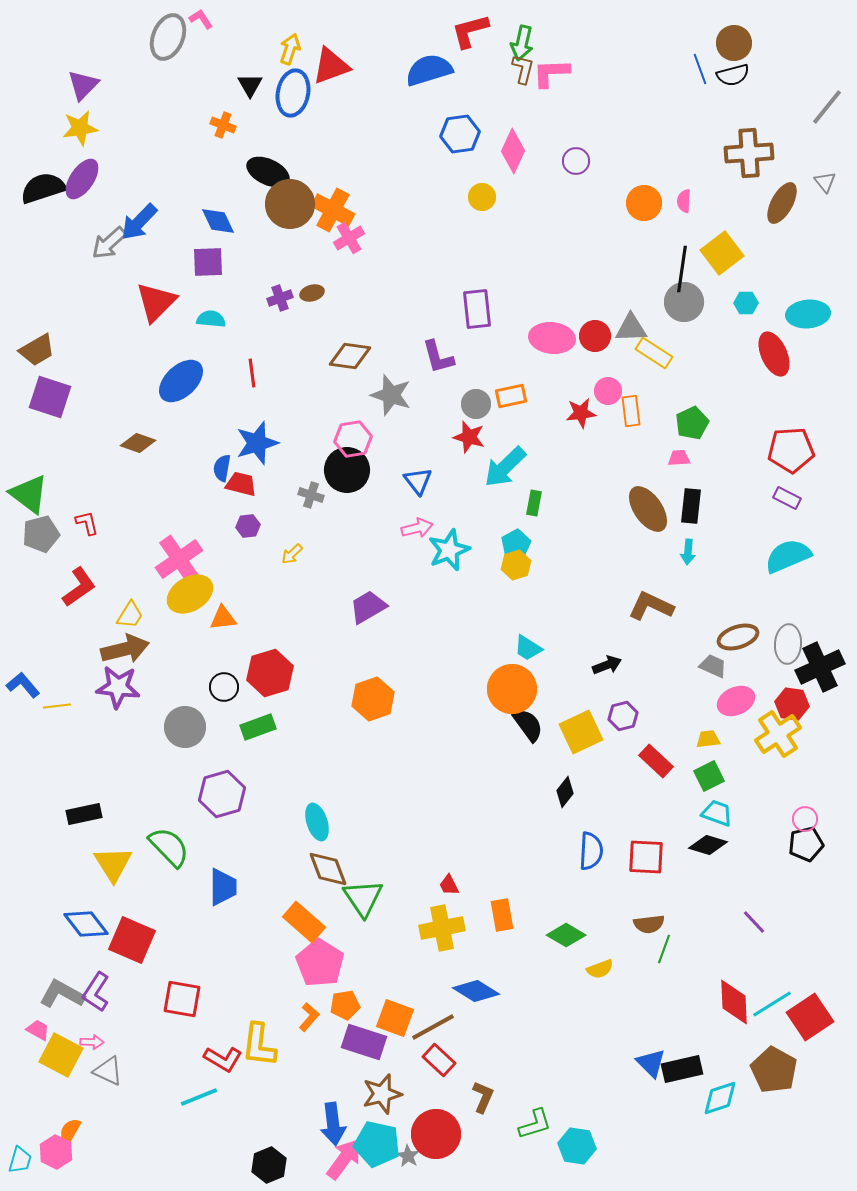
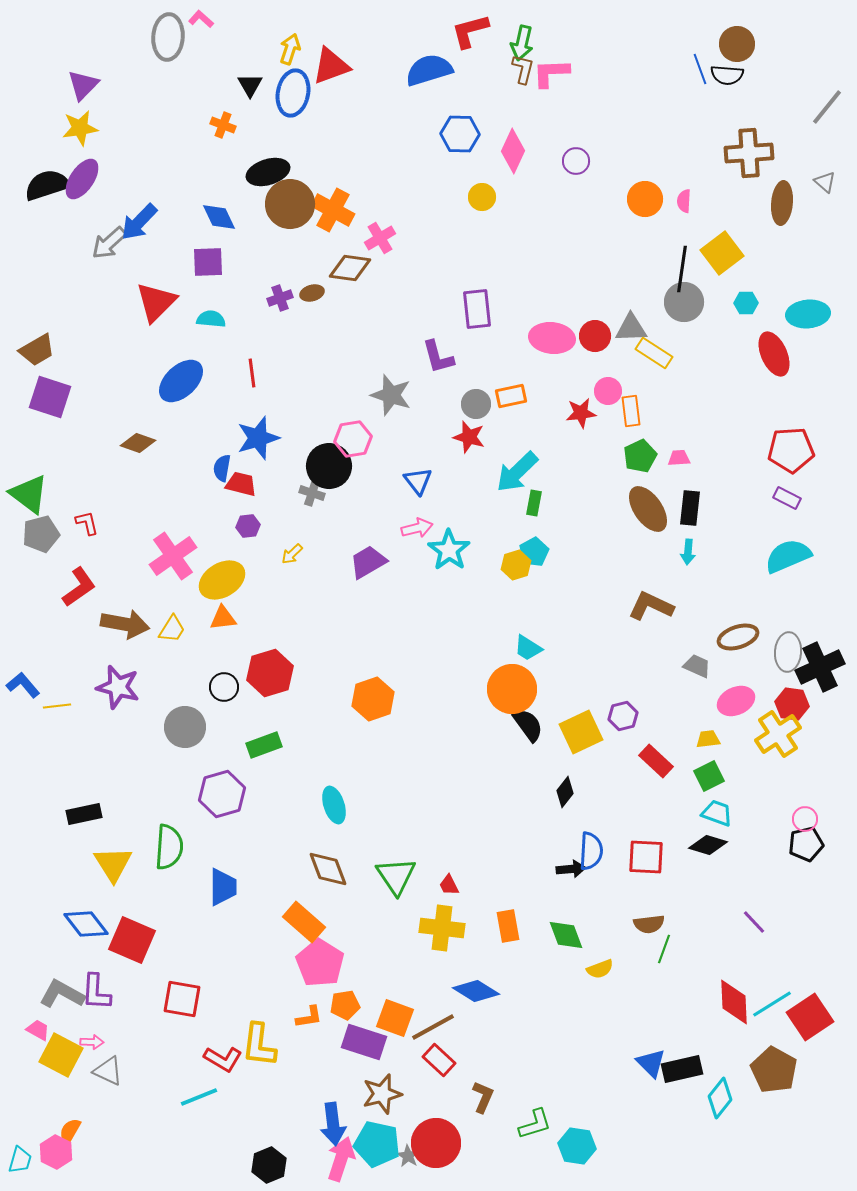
pink L-shape at (201, 19): rotated 15 degrees counterclockwise
gray ellipse at (168, 37): rotated 18 degrees counterclockwise
brown circle at (734, 43): moved 3 px right, 1 px down
black semicircle at (733, 75): moved 6 px left; rotated 20 degrees clockwise
blue hexagon at (460, 134): rotated 9 degrees clockwise
black ellipse at (268, 172): rotated 42 degrees counterclockwise
gray triangle at (825, 182): rotated 10 degrees counterclockwise
black semicircle at (43, 188): moved 4 px right, 3 px up
orange circle at (644, 203): moved 1 px right, 4 px up
brown ellipse at (782, 203): rotated 24 degrees counterclockwise
blue diamond at (218, 221): moved 1 px right, 4 px up
pink cross at (349, 238): moved 31 px right
brown diamond at (350, 356): moved 88 px up
green pentagon at (692, 423): moved 52 px left, 33 px down
blue star at (257, 443): moved 1 px right, 5 px up
cyan arrow at (505, 467): moved 12 px right, 5 px down
black circle at (347, 470): moved 18 px left, 4 px up
gray cross at (311, 495): moved 1 px right, 2 px up
black rectangle at (691, 506): moved 1 px left, 2 px down
cyan pentagon at (516, 544): moved 18 px right, 8 px down
cyan star at (449, 550): rotated 15 degrees counterclockwise
pink cross at (179, 559): moved 6 px left, 3 px up
yellow ellipse at (190, 594): moved 32 px right, 14 px up
purple trapezoid at (368, 607): moved 45 px up
yellow trapezoid at (130, 615): moved 42 px right, 14 px down
gray ellipse at (788, 644): moved 8 px down
brown arrow at (125, 649): moved 25 px up; rotated 24 degrees clockwise
black arrow at (607, 665): moved 36 px left, 204 px down; rotated 16 degrees clockwise
gray trapezoid at (713, 666): moved 16 px left
purple star at (118, 687): rotated 9 degrees clockwise
green rectangle at (258, 727): moved 6 px right, 18 px down
cyan ellipse at (317, 822): moved 17 px right, 17 px up
green semicircle at (169, 847): rotated 48 degrees clockwise
green triangle at (363, 898): moved 33 px right, 22 px up
orange rectangle at (502, 915): moved 6 px right, 11 px down
yellow cross at (442, 928): rotated 18 degrees clockwise
green diamond at (566, 935): rotated 39 degrees clockwise
purple L-shape at (96, 992): rotated 30 degrees counterclockwise
orange L-shape at (309, 1017): rotated 40 degrees clockwise
cyan diamond at (720, 1098): rotated 33 degrees counterclockwise
red circle at (436, 1134): moved 9 px down
pink arrow at (344, 1159): moved 3 px left; rotated 18 degrees counterclockwise
